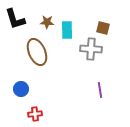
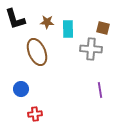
cyan rectangle: moved 1 px right, 1 px up
